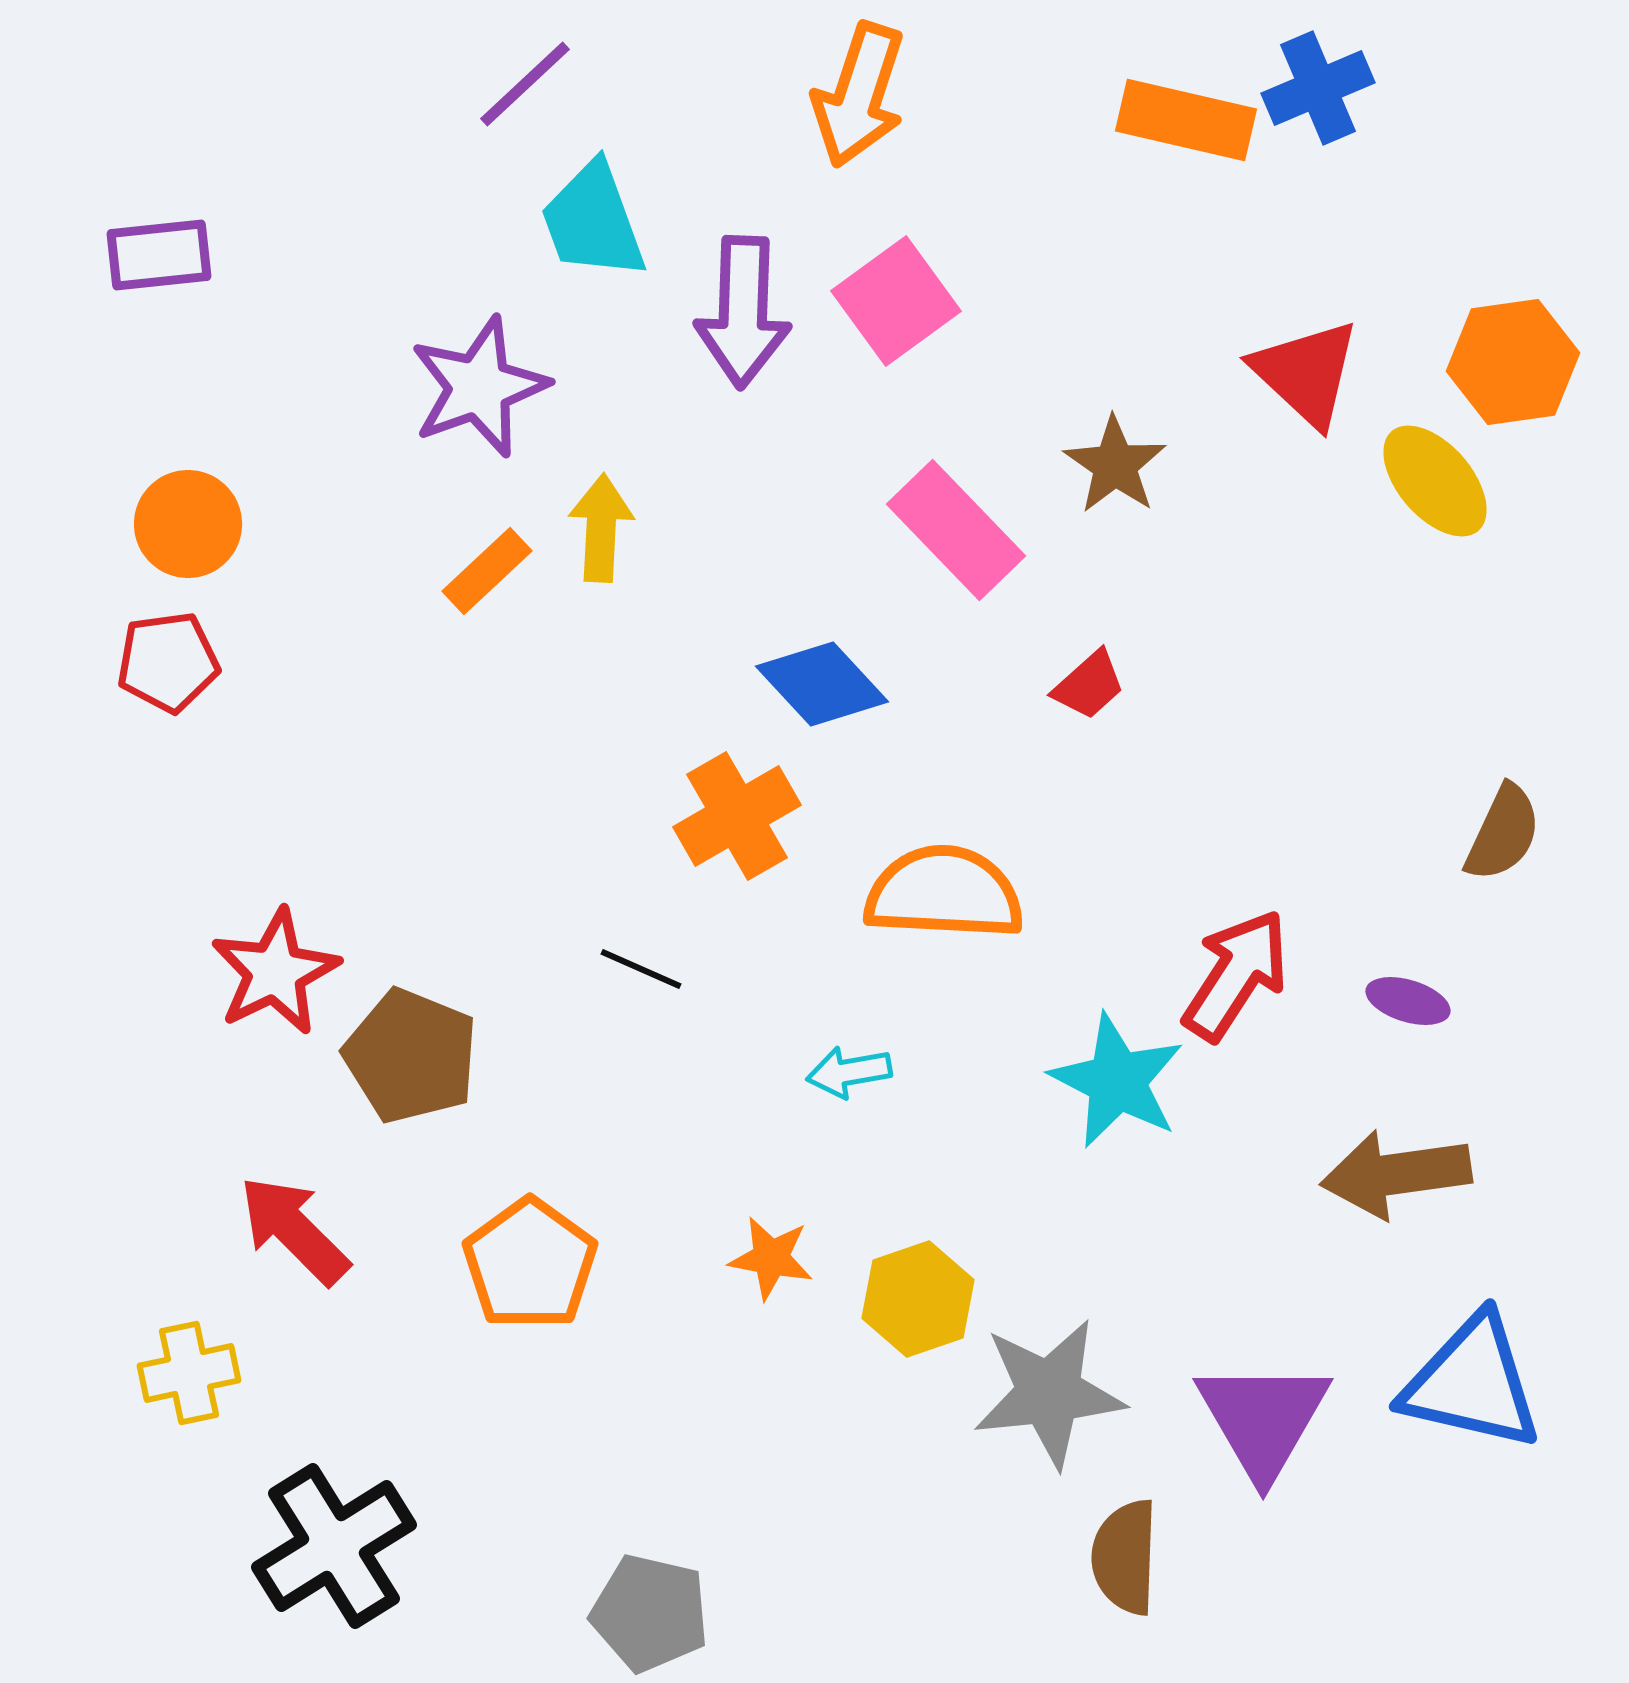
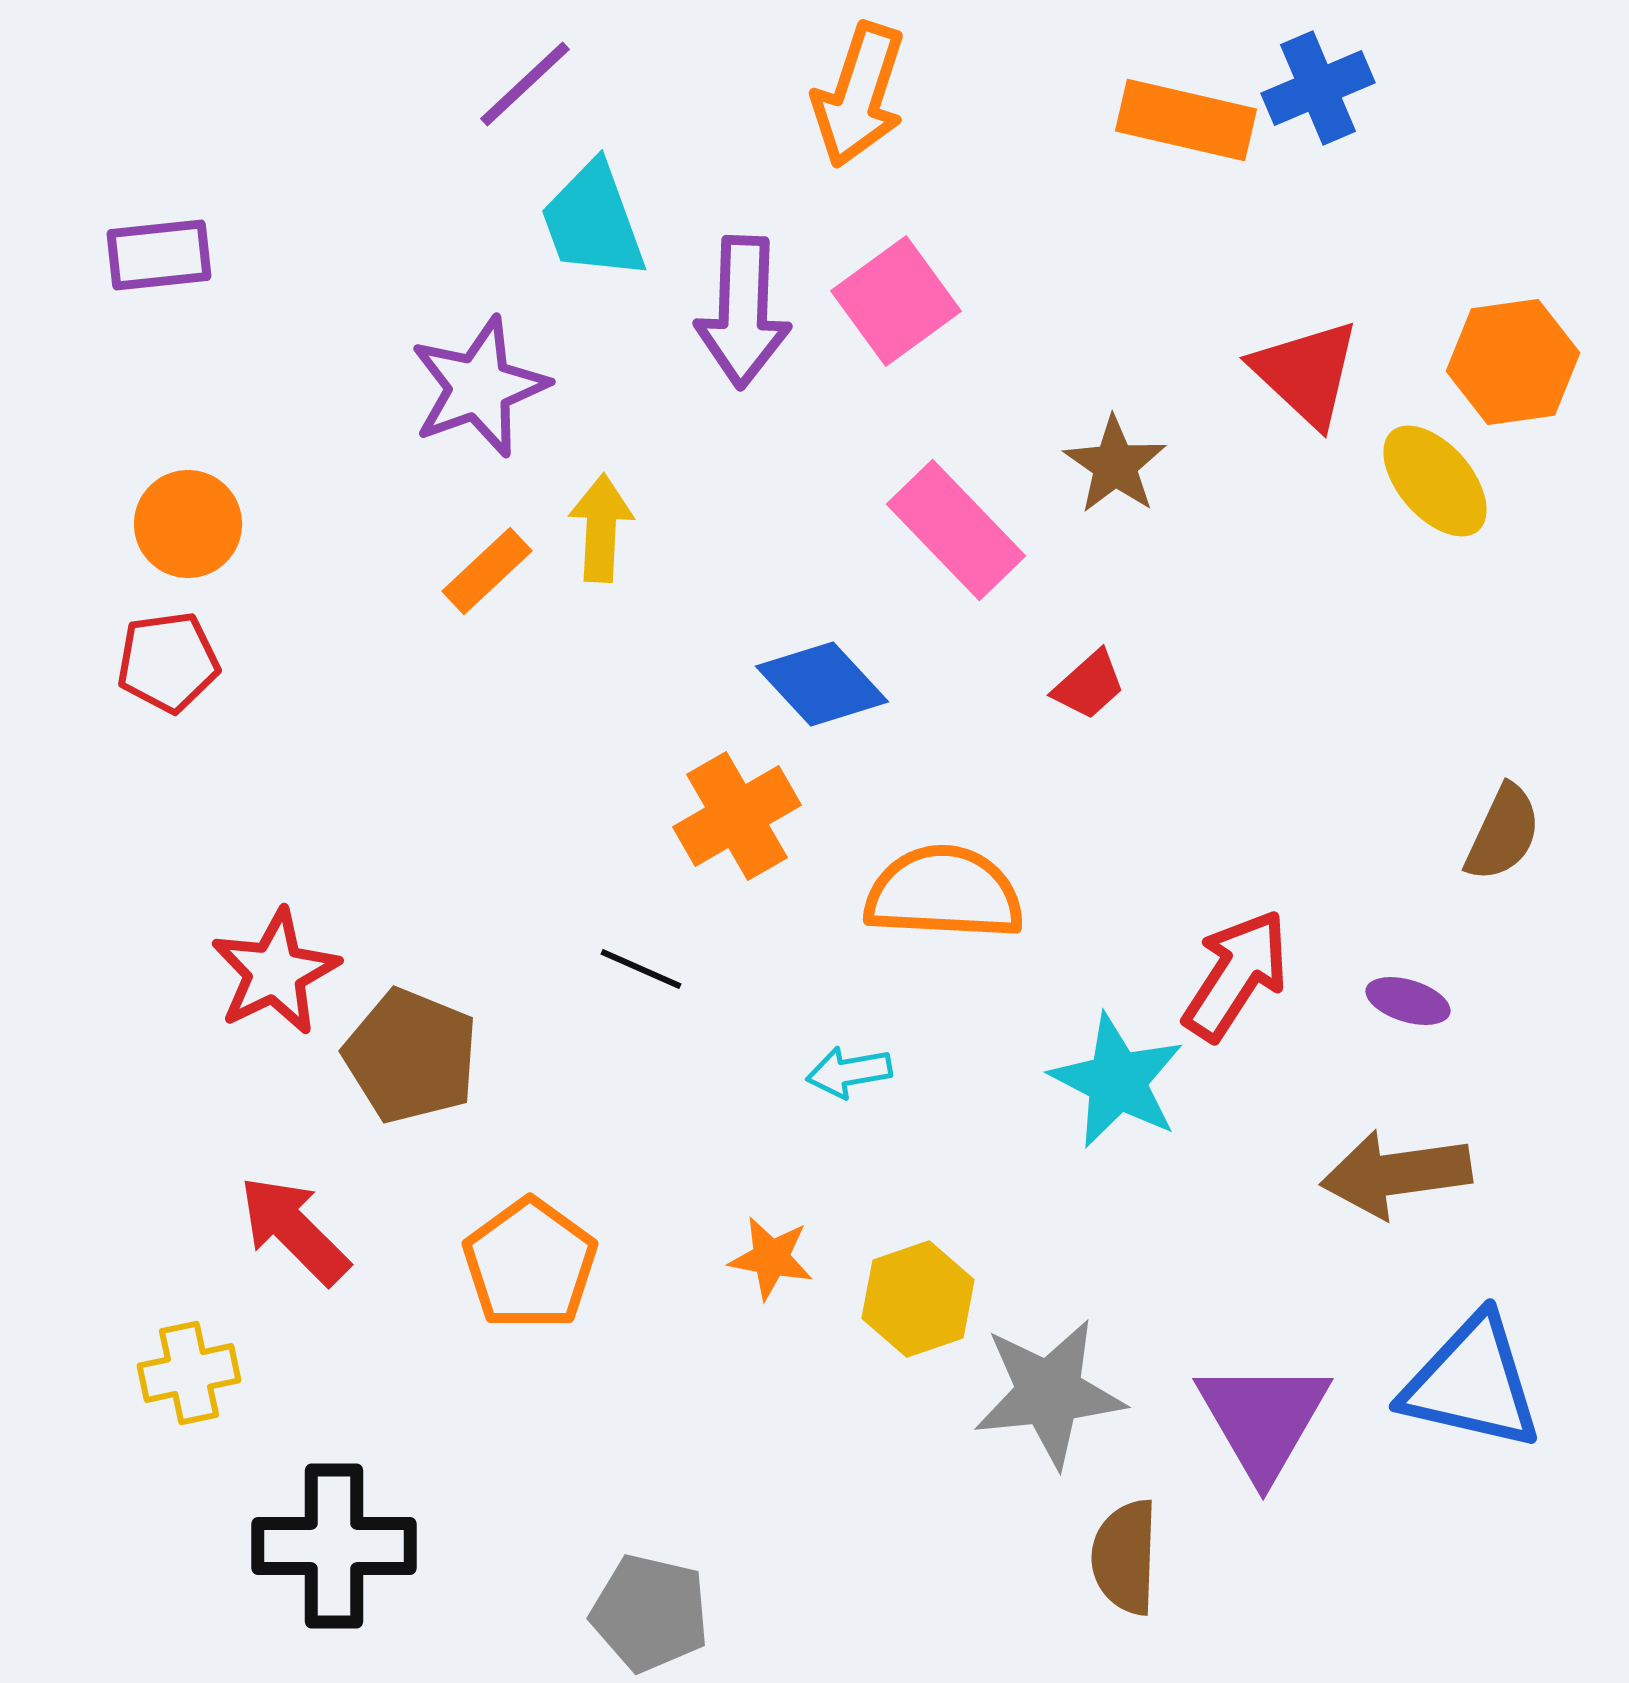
black cross at (334, 1546): rotated 32 degrees clockwise
